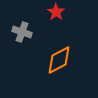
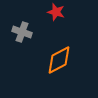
red star: rotated 18 degrees counterclockwise
